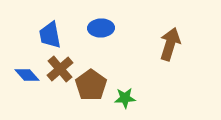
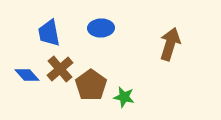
blue trapezoid: moved 1 px left, 2 px up
green star: moved 1 px left, 1 px up; rotated 15 degrees clockwise
